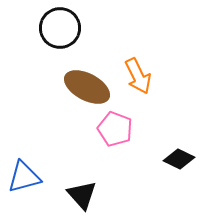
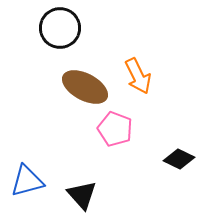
brown ellipse: moved 2 px left
blue triangle: moved 3 px right, 4 px down
